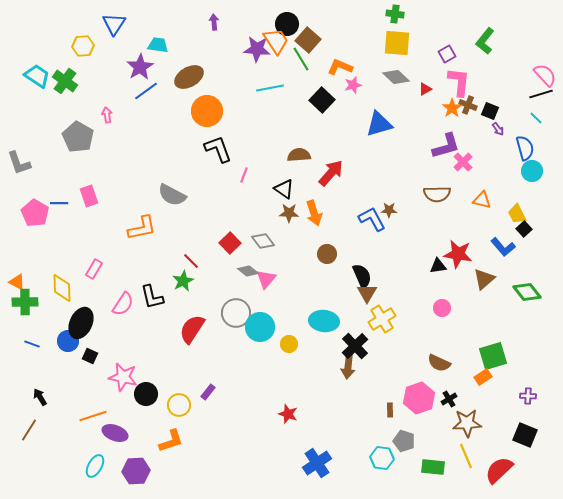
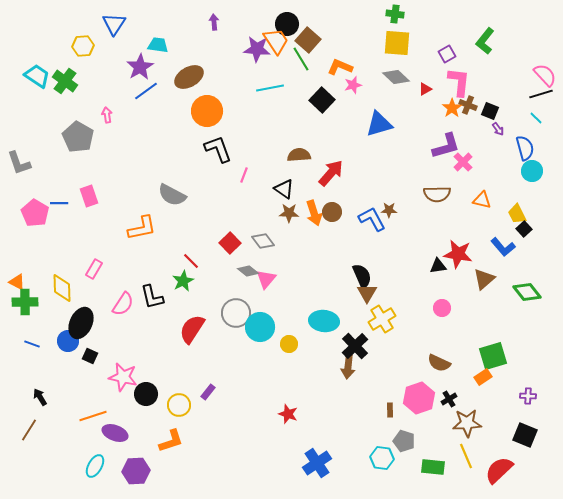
brown circle at (327, 254): moved 5 px right, 42 px up
